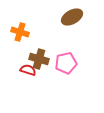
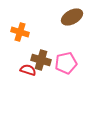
brown cross: moved 2 px right, 1 px down
